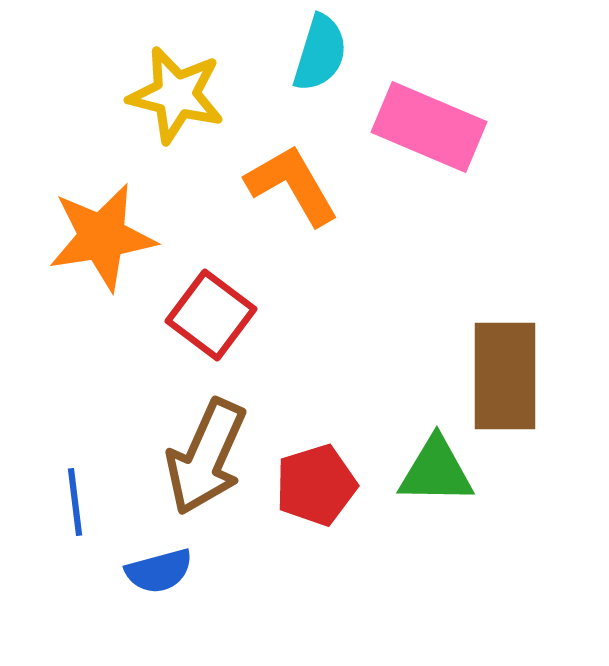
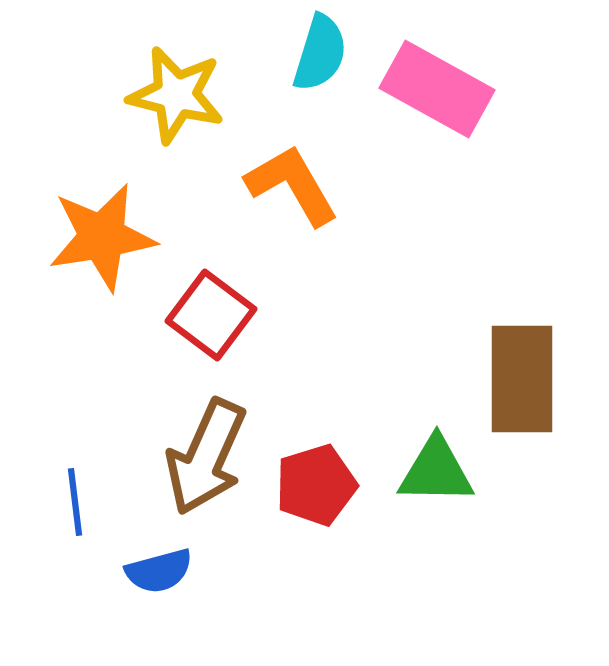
pink rectangle: moved 8 px right, 38 px up; rotated 6 degrees clockwise
brown rectangle: moved 17 px right, 3 px down
